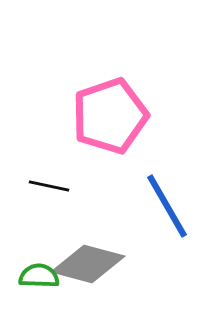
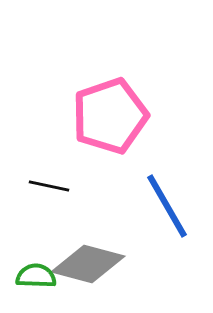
green semicircle: moved 3 px left
